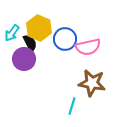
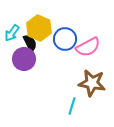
pink semicircle: rotated 15 degrees counterclockwise
